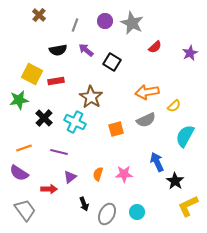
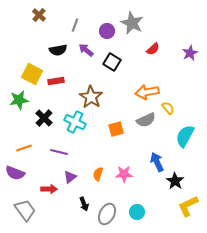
purple circle: moved 2 px right, 10 px down
red semicircle: moved 2 px left, 2 px down
yellow semicircle: moved 6 px left, 2 px down; rotated 88 degrees counterclockwise
purple semicircle: moved 4 px left; rotated 12 degrees counterclockwise
